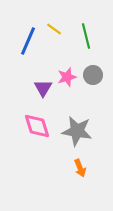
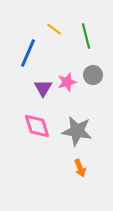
blue line: moved 12 px down
pink star: moved 5 px down
